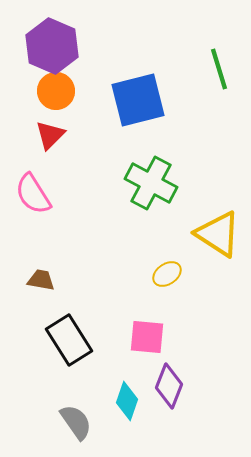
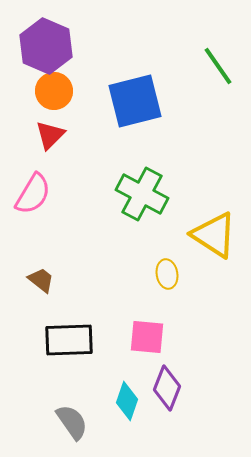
purple hexagon: moved 6 px left
green line: moved 1 px left, 3 px up; rotated 18 degrees counterclockwise
orange circle: moved 2 px left
blue square: moved 3 px left, 1 px down
green cross: moved 9 px left, 11 px down
pink semicircle: rotated 117 degrees counterclockwise
yellow triangle: moved 4 px left, 1 px down
yellow ellipse: rotated 64 degrees counterclockwise
brown trapezoid: rotated 28 degrees clockwise
black rectangle: rotated 60 degrees counterclockwise
purple diamond: moved 2 px left, 2 px down
gray semicircle: moved 4 px left
